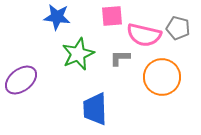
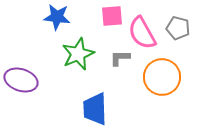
pink semicircle: moved 2 px left, 2 px up; rotated 48 degrees clockwise
purple ellipse: rotated 56 degrees clockwise
